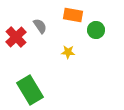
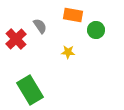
red cross: moved 2 px down
